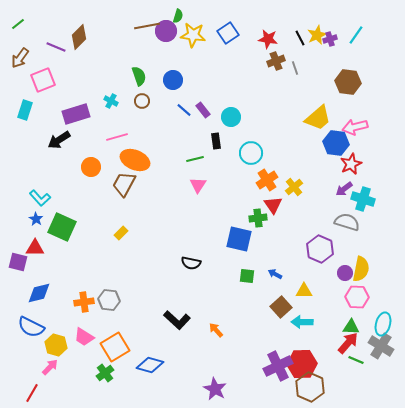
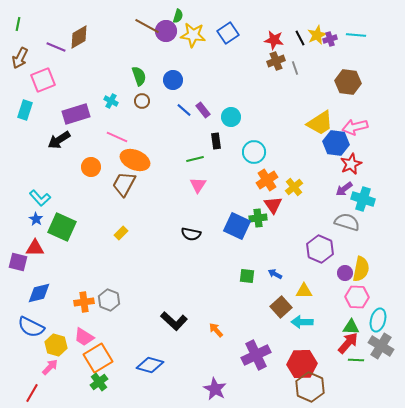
green line at (18, 24): rotated 40 degrees counterclockwise
brown line at (147, 26): rotated 40 degrees clockwise
cyan line at (356, 35): rotated 60 degrees clockwise
brown diamond at (79, 37): rotated 15 degrees clockwise
red star at (268, 39): moved 6 px right, 1 px down
brown arrow at (20, 58): rotated 10 degrees counterclockwise
yellow trapezoid at (318, 118): moved 2 px right, 5 px down; rotated 8 degrees clockwise
pink line at (117, 137): rotated 40 degrees clockwise
cyan circle at (251, 153): moved 3 px right, 1 px up
blue square at (239, 239): moved 2 px left, 13 px up; rotated 12 degrees clockwise
black semicircle at (191, 263): moved 29 px up
gray hexagon at (109, 300): rotated 15 degrees clockwise
black L-shape at (177, 320): moved 3 px left, 1 px down
cyan ellipse at (383, 324): moved 5 px left, 4 px up
orange square at (115, 347): moved 17 px left, 11 px down
green line at (356, 360): rotated 21 degrees counterclockwise
purple cross at (278, 366): moved 22 px left, 11 px up
green cross at (105, 373): moved 6 px left, 9 px down
